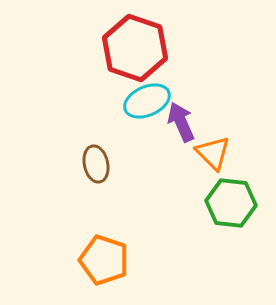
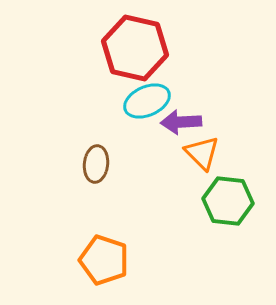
red hexagon: rotated 6 degrees counterclockwise
purple arrow: rotated 69 degrees counterclockwise
orange triangle: moved 11 px left
brown ellipse: rotated 18 degrees clockwise
green hexagon: moved 3 px left, 2 px up
